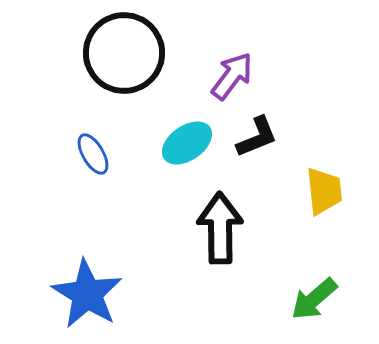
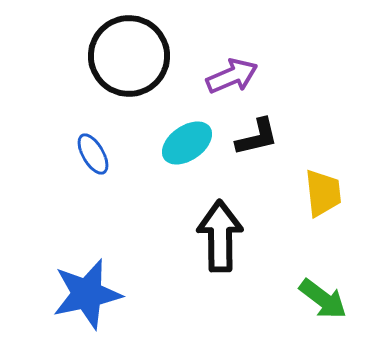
black circle: moved 5 px right, 3 px down
purple arrow: rotated 30 degrees clockwise
black L-shape: rotated 9 degrees clockwise
yellow trapezoid: moved 1 px left, 2 px down
black arrow: moved 8 px down
blue star: rotated 28 degrees clockwise
green arrow: moved 9 px right; rotated 102 degrees counterclockwise
